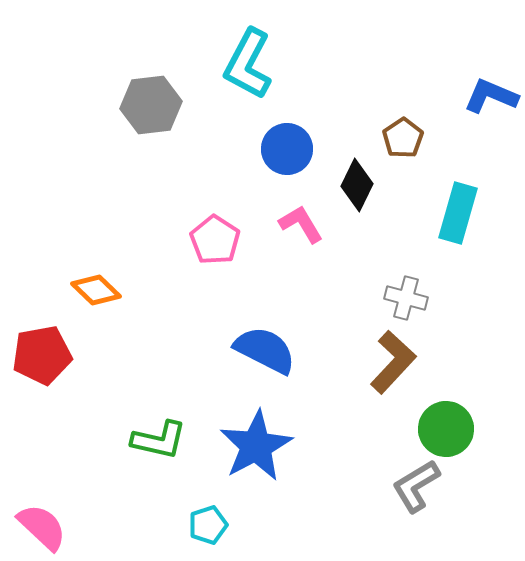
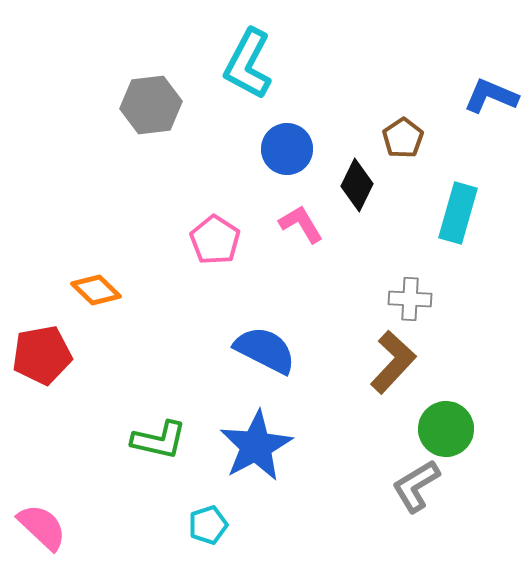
gray cross: moved 4 px right, 1 px down; rotated 12 degrees counterclockwise
